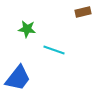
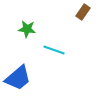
brown rectangle: rotated 42 degrees counterclockwise
blue trapezoid: rotated 12 degrees clockwise
